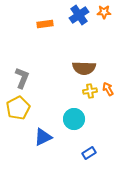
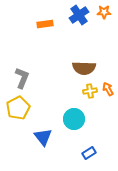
blue triangle: rotated 42 degrees counterclockwise
